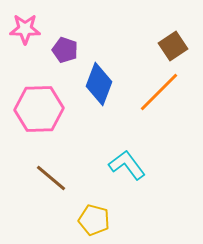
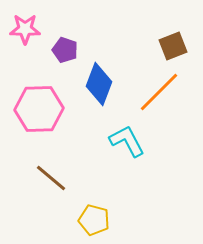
brown square: rotated 12 degrees clockwise
cyan L-shape: moved 24 px up; rotated 9 degrees clockwise
